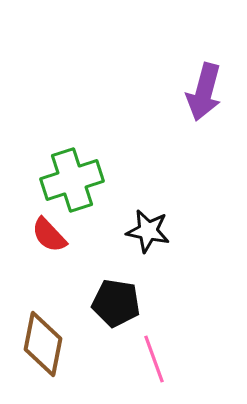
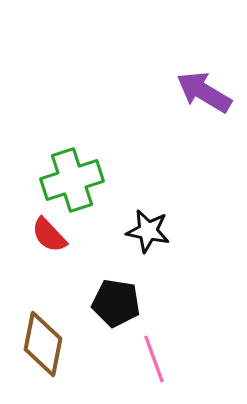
purple arrow: rotated 106 degrees clockwise
